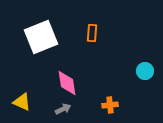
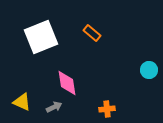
orange rectangle: rotated 54 degrees counterclockwise
cyan circle: moved 4 px right, 1 px up
orange cross: moved 3 px left, 4 px down
gray arrow: moved 9 px left, 2 px up
